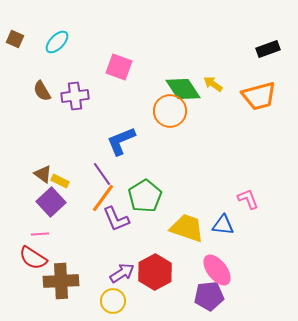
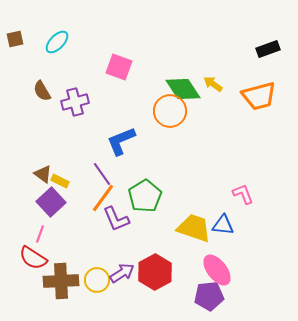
brown square: rotated 36 degrees counterclockwise
purple cross: moved 6 px down; rotated 8 degrees counterclockwise
pink L-shape: moved 5 px left, 5 px up
yellow trapezoid: moved 7 px right
pink line: rotated 66 degrees counterclockwise
yellow circle: moved 16 px left, 21 px up
